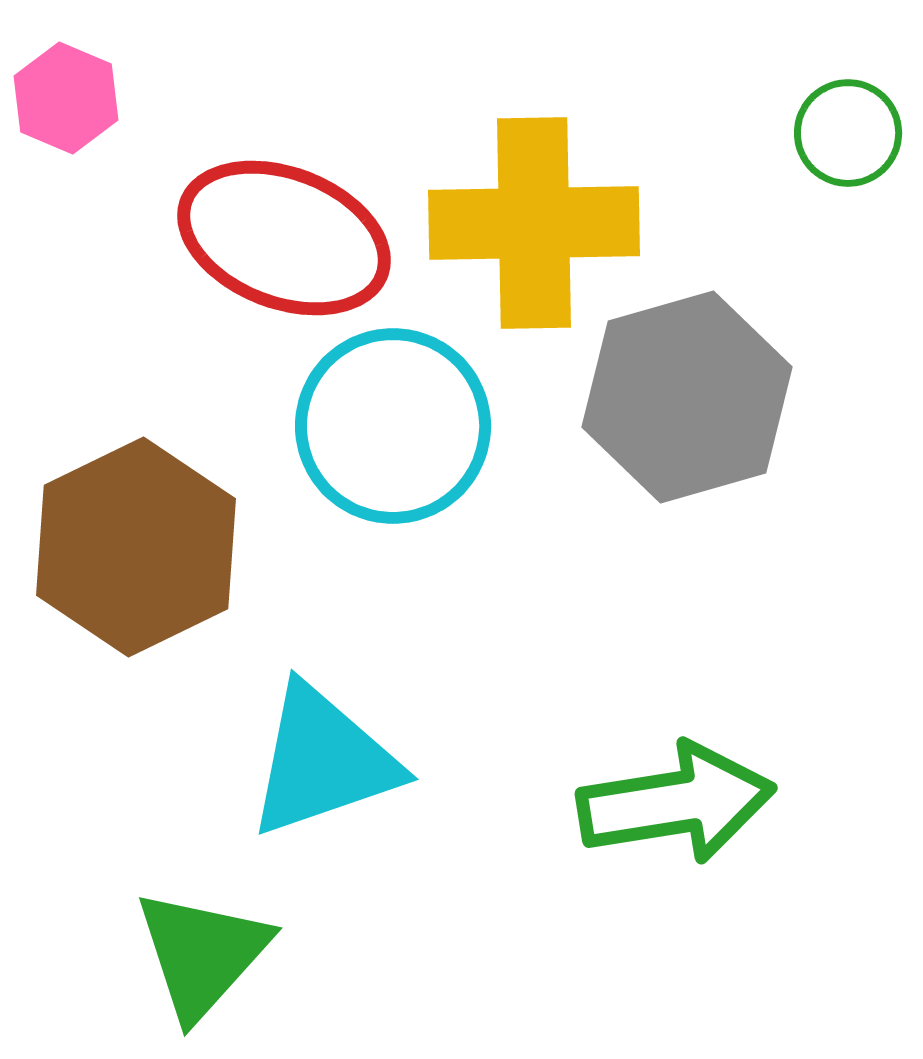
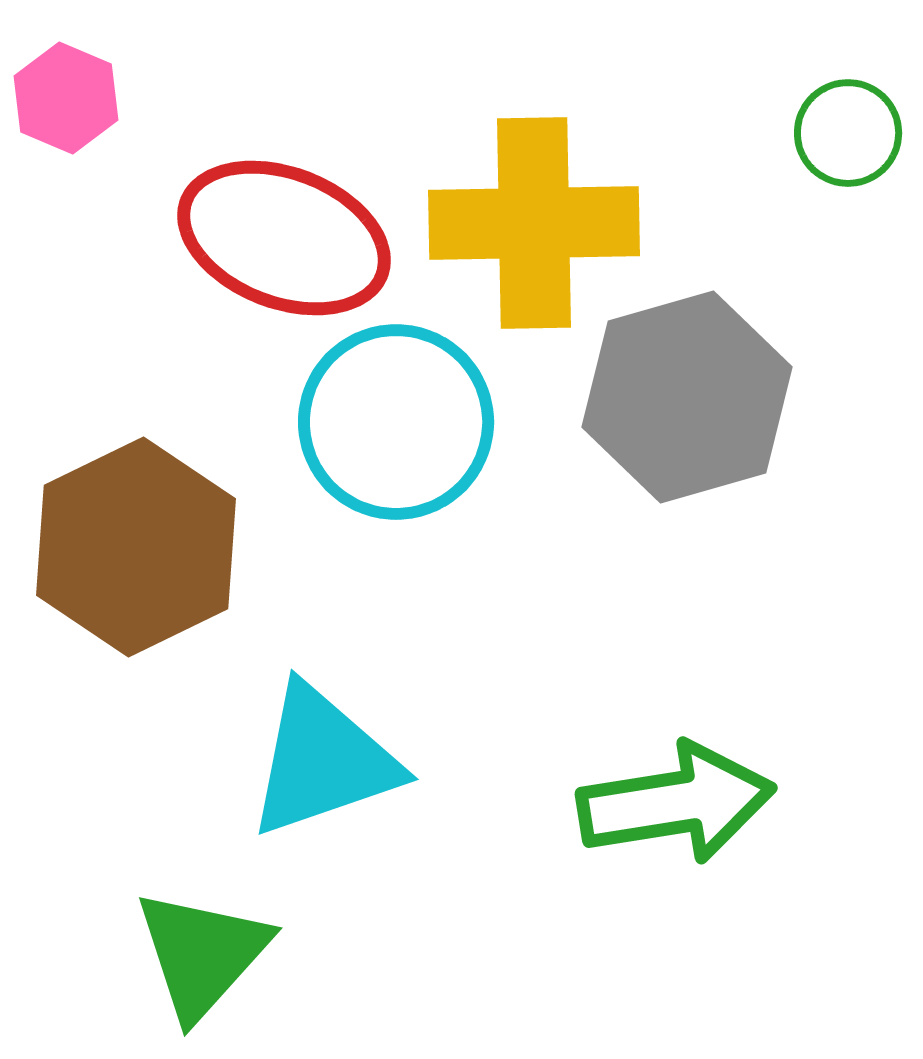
cyan circle: moved 3 px right, 4 px up
